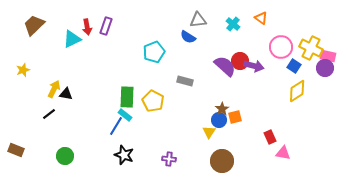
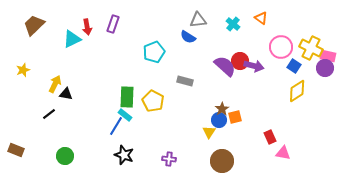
purple rectangle: moved 7 px right, 2 px up
yellow arrow: moved 1 px right, 5 px up
